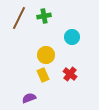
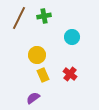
yellow circle: moved 9 px left
purple semicircle: moved 4 px right; rotated 16 degrees counterclockwise
